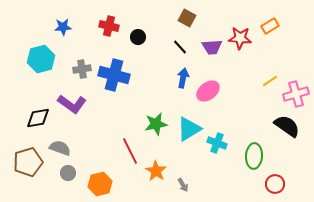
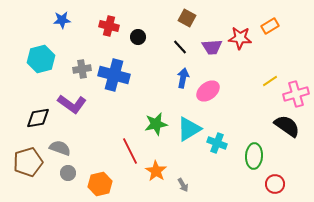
blue star: moved 1 px left, 7 px up
